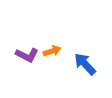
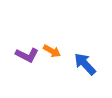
orange arrow: rotated 48 degrees clockwise
